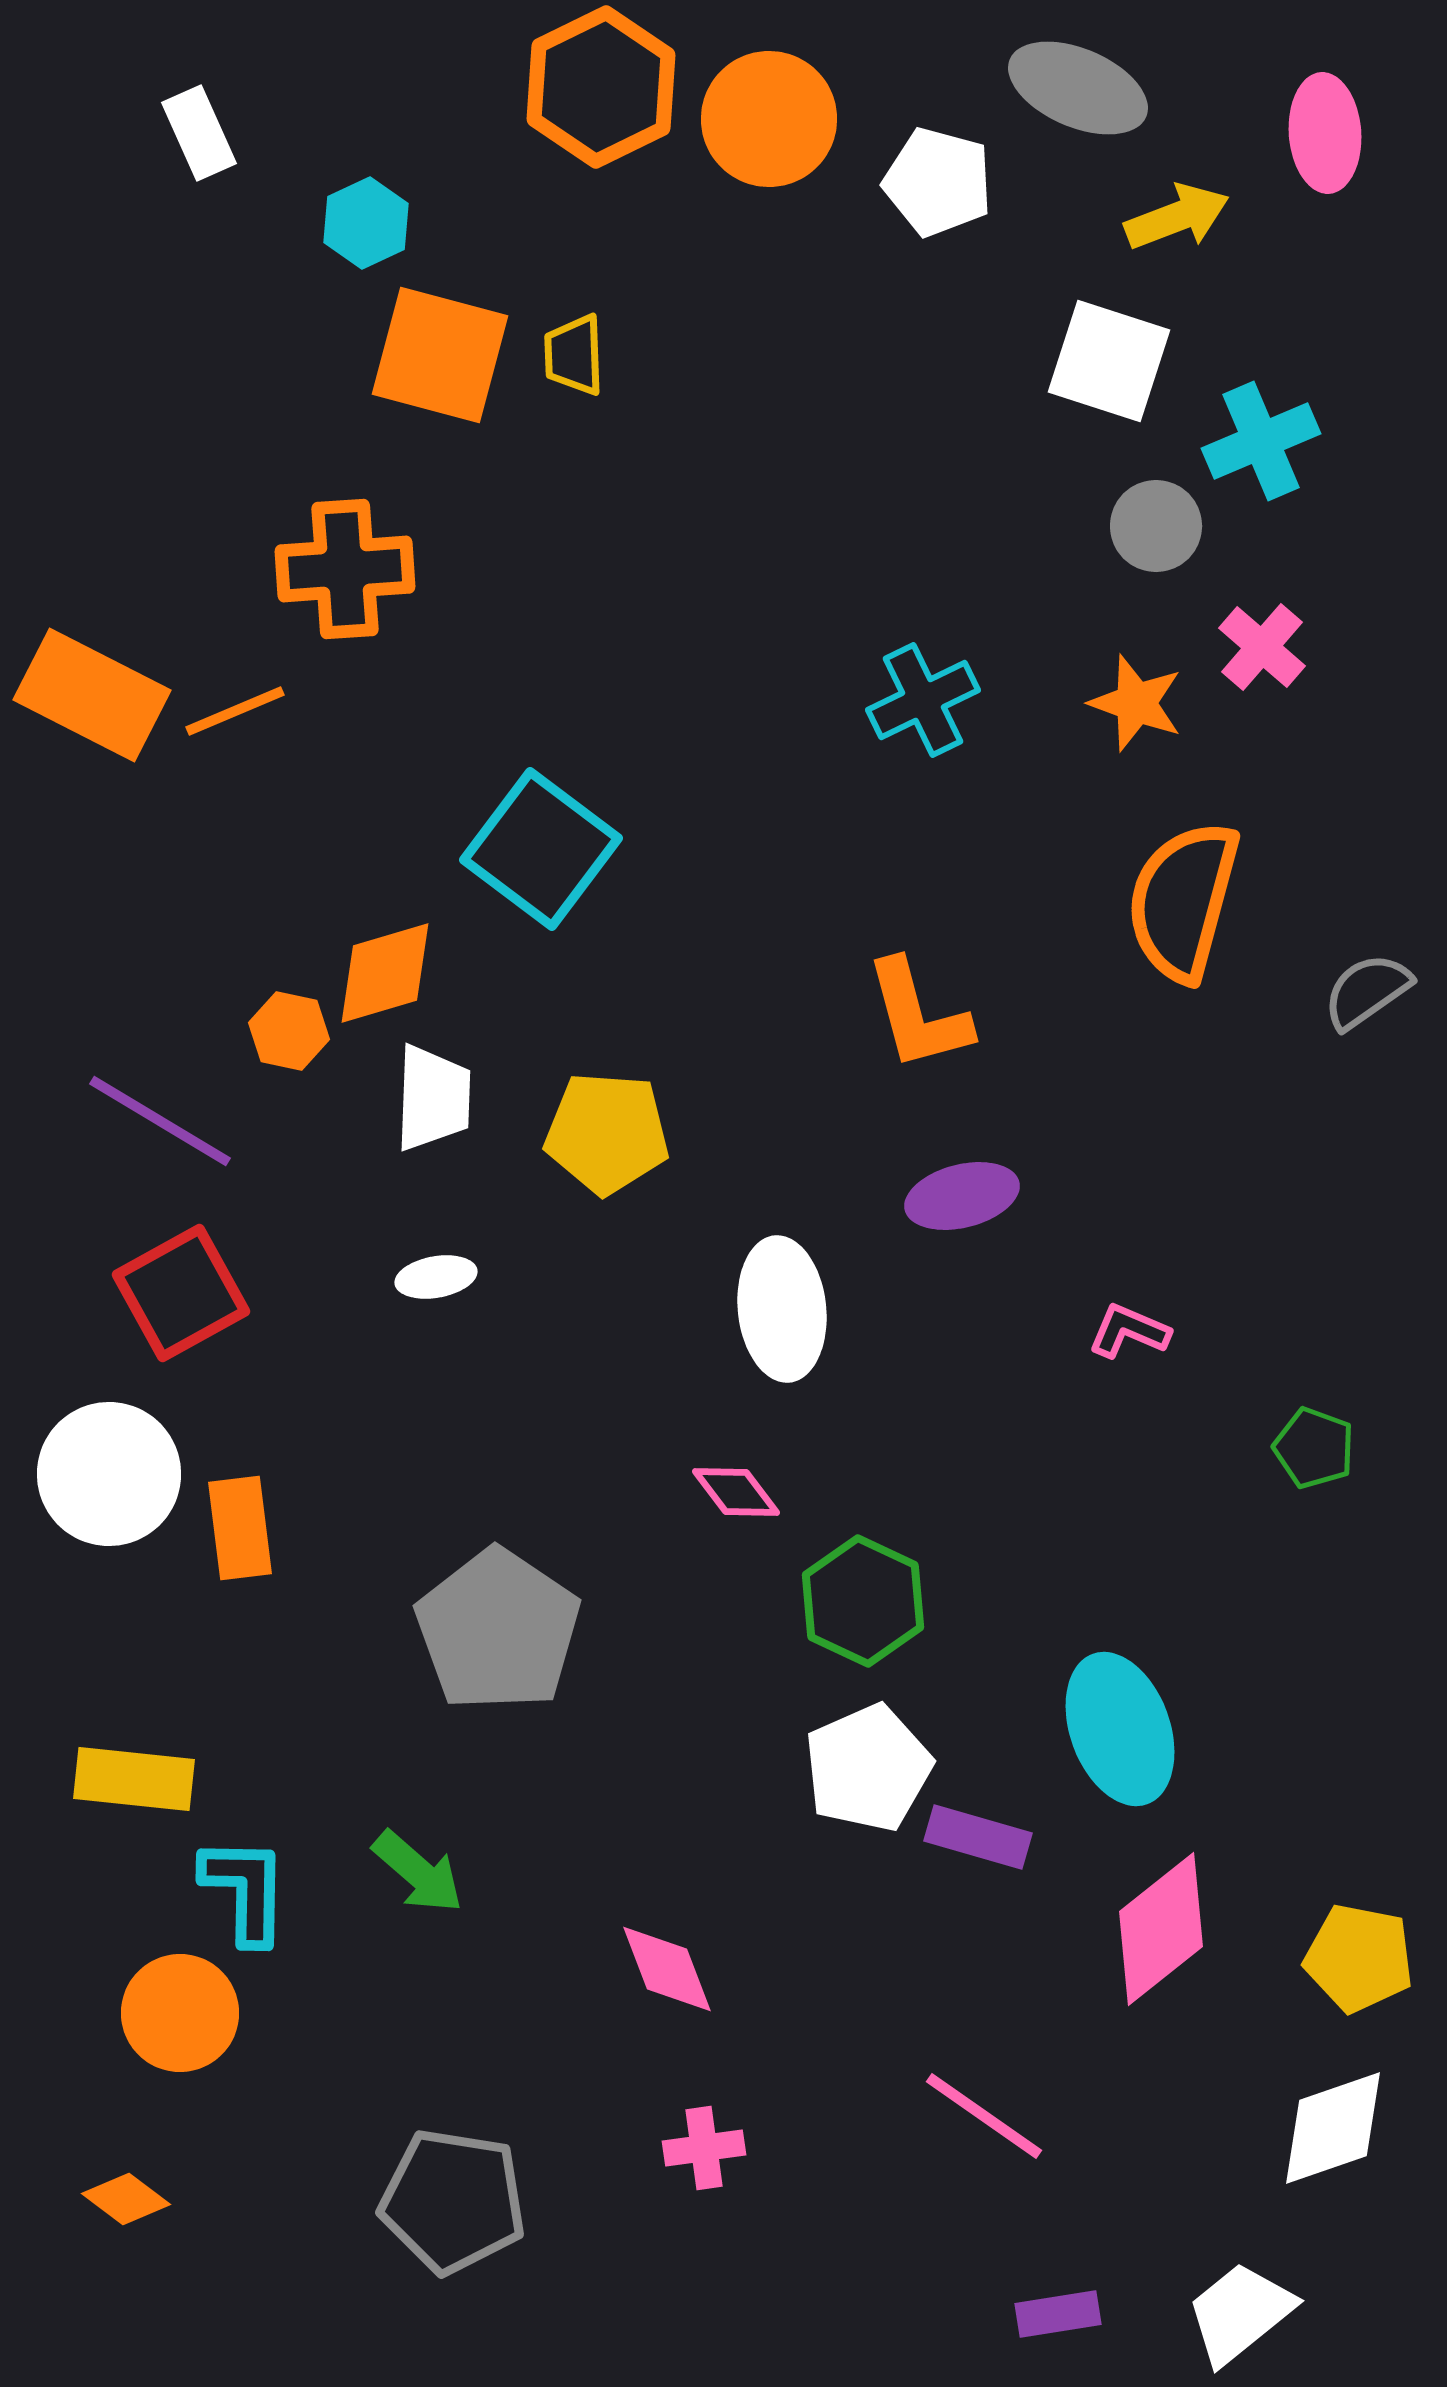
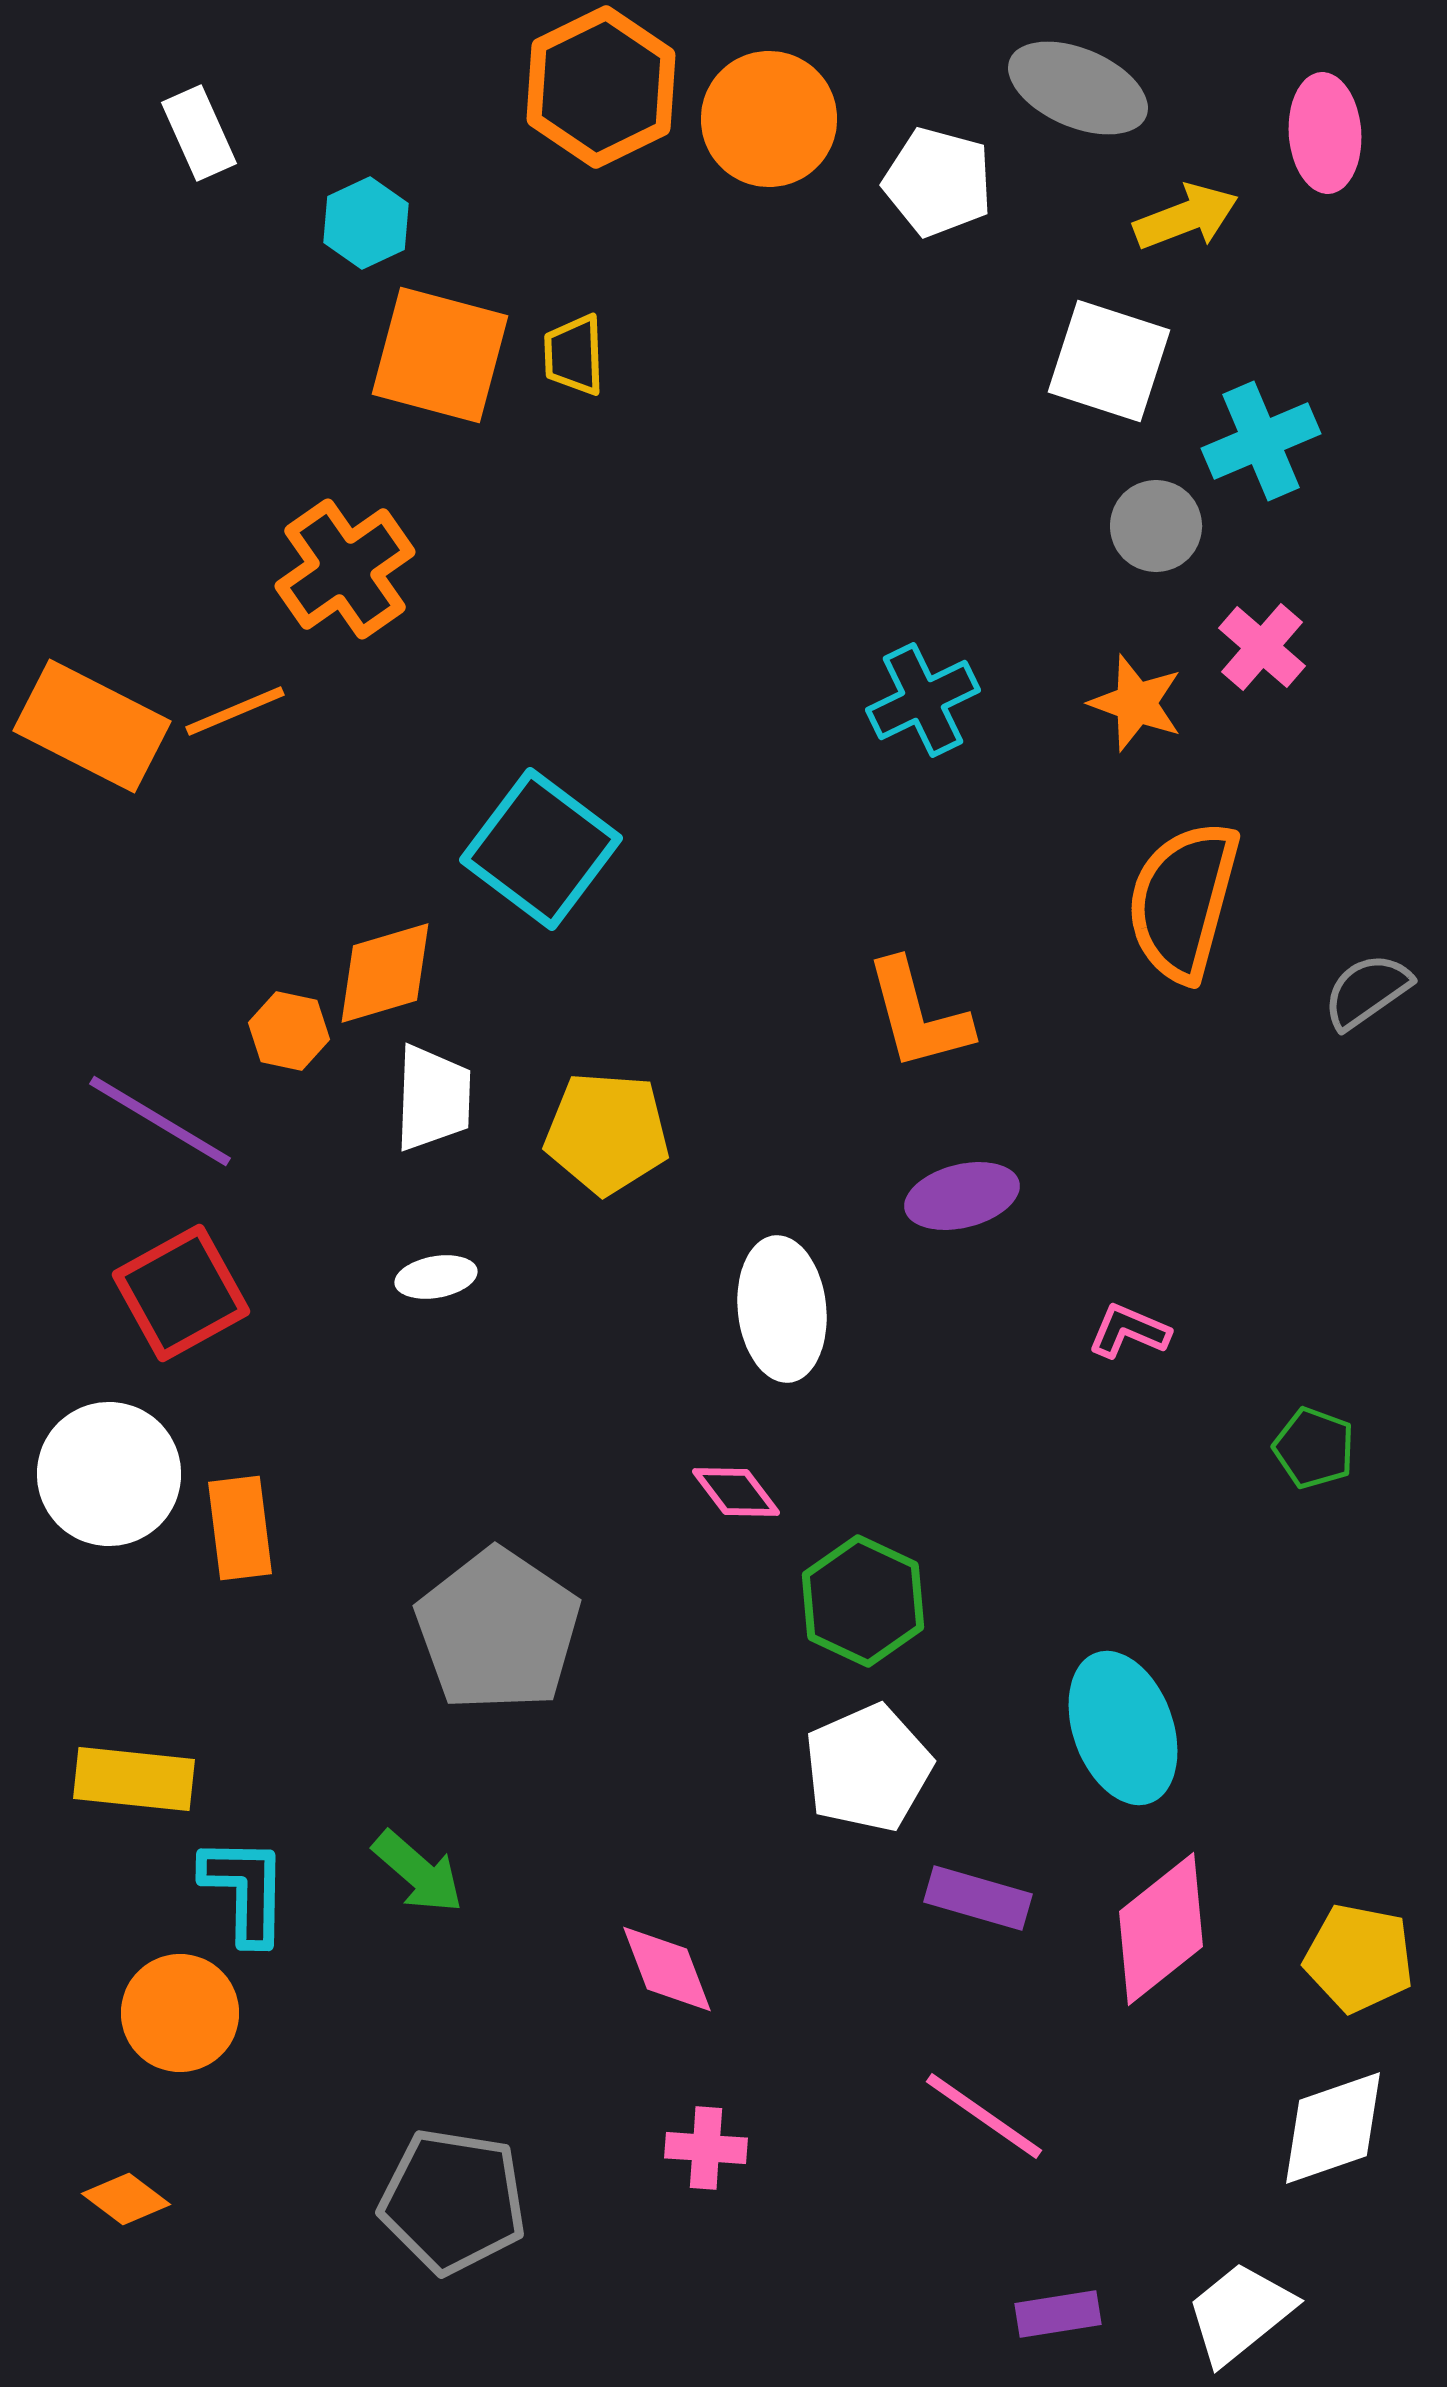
yellow arrow at (1177, 217): moved 9 px right
orange cross at (345, 569): rotated 31 degrees counterclockwise
orange rectangle at (92, 695): moved 31 px down
cyan ellipse at (1120, 1729): moved 3 px right, 1 px up
purple rectangle at (978, 1837): moved 61 px down
pink cross at (704, 2148): moved 2 px right; rotated 12 degrees clockwise
